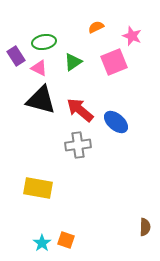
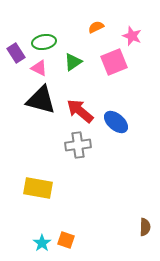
purple rectangle: moved 3 px up
red arrow: moved 1 px down
